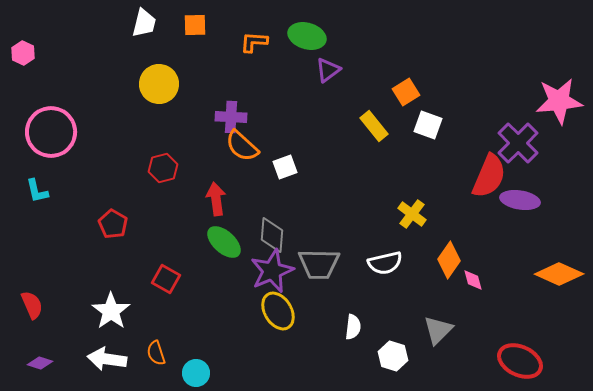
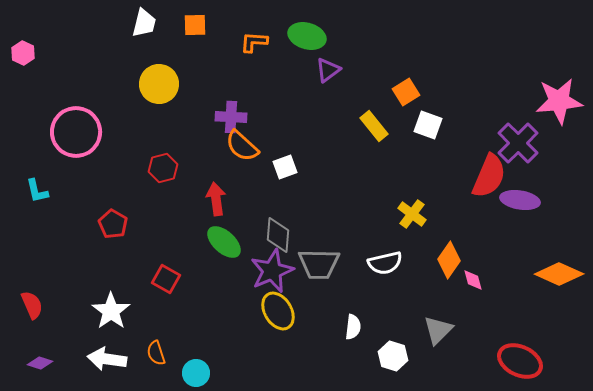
pink circle at (51, 132): moved 25 px right
gray diamond at (272, 235): moved 6 px right
